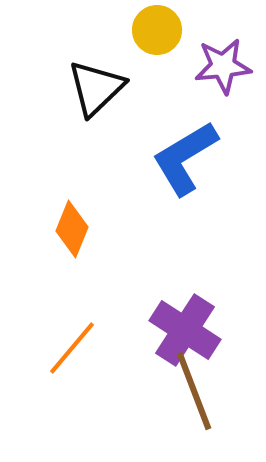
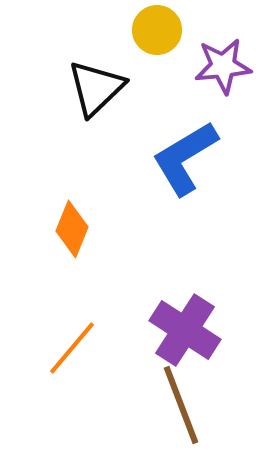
brown line: moved 13 px left, 14 px down
